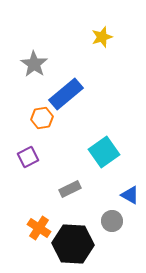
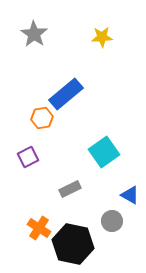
yellow star: rotated 15 degrees clockwise
gray star: moved 30 px up
black hexagon: rotated 9 degrees clockwise
